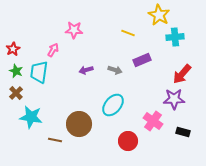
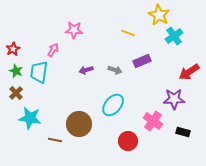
cyan cross: moved 1 px left, 1 px up; rotated 30 degrees counterclockwise
purple rectangle: moved 1 px down
red arrow: moved 7 px right, 2 px up; rotated 15 degrees clockwise
cyan star: moved 1 px left, 1 px down
